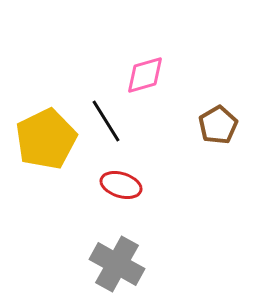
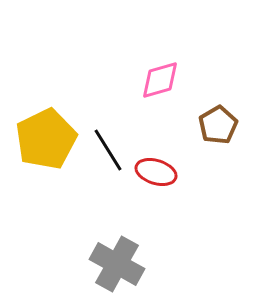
pink diamond: moved 15 px right, 5 px down
black line: moved 2 px right, 29 px down
red ellipse: moved 35 px right, 13 px up
